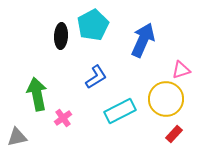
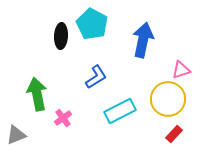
cyan pentagon: moved 1 px left, 1 px up; rotated 16 degrees counterclockwise
blue arrow: rotated 12 degrees counterclockwise
yellow circle: moved 2 px right
gray triangle: moved 1 px left, 2 px up; rotated 10 degrees counterclockwise
